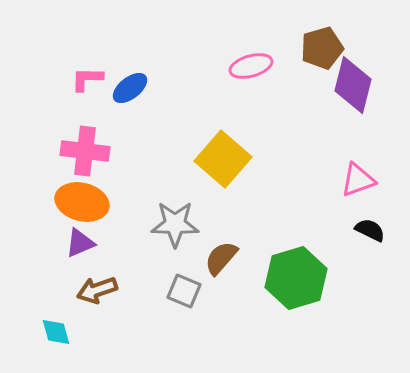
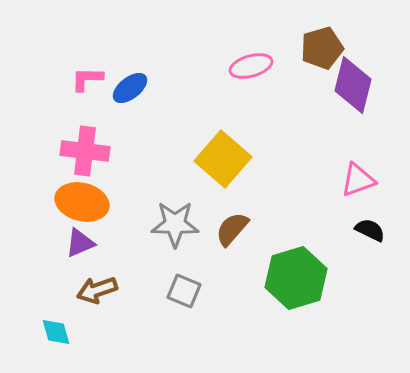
brown semicircle: moved 11 px right, 29 px up
